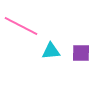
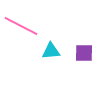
purple square: moved 3 px right
